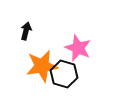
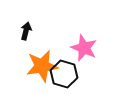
pink star: moved 6 px right
